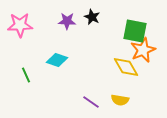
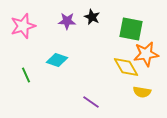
pink star: moved 3 px right, 1 px down; rotated 15 degrees counterclockwise
green square: moved 4 px left, 2 px up
orange star: moved 3 px right, 4 px down; rotated 15 degrees clockwise
yellow semicircle: moved 22 px right, 8 px up
